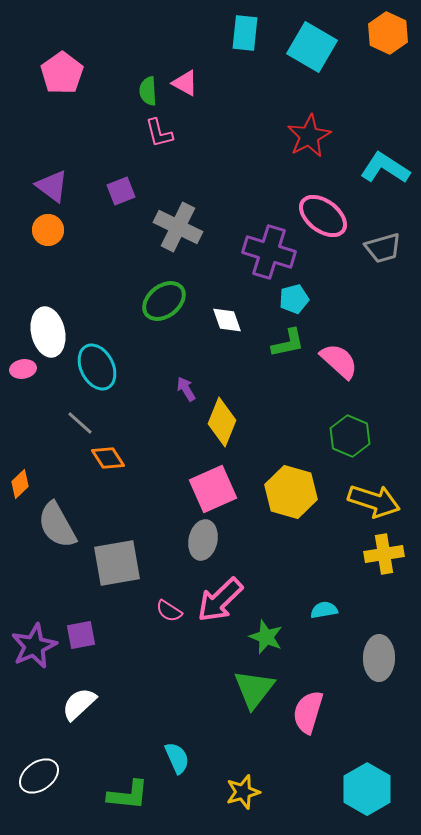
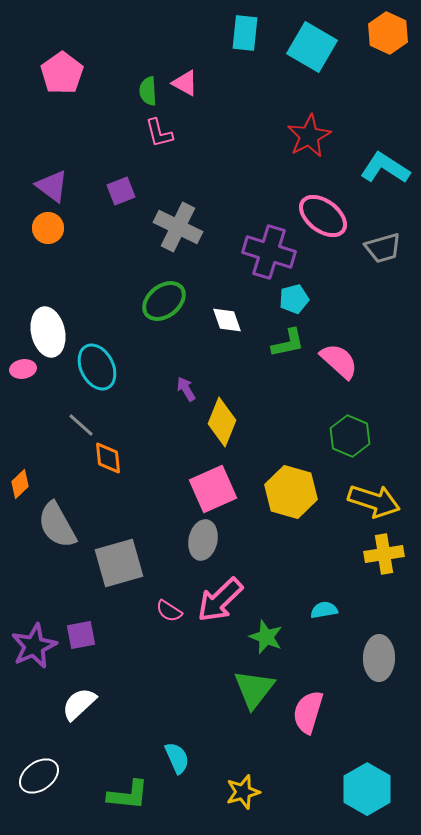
orange circle at (48, 230): moved 2 px up
gray line at (80, 423): moved 1 px right, 2 px down
orange diamond at (108, 458): rotated 28 degrees clockwise
gray square at (117, 563): moved 2 px right; rotated 6 degrees counterclockwise
